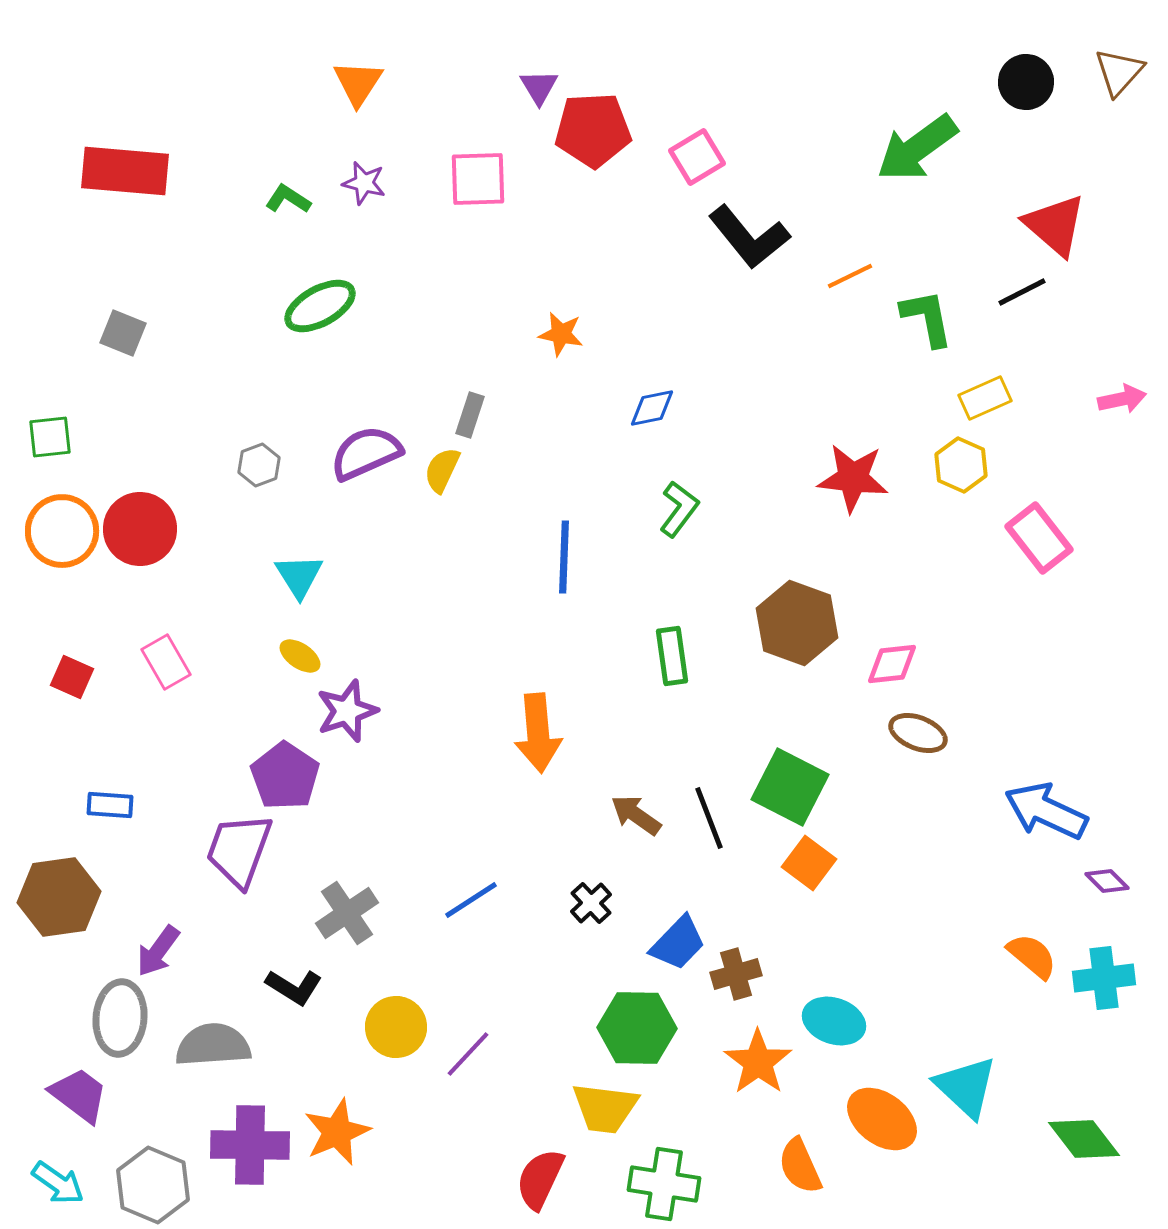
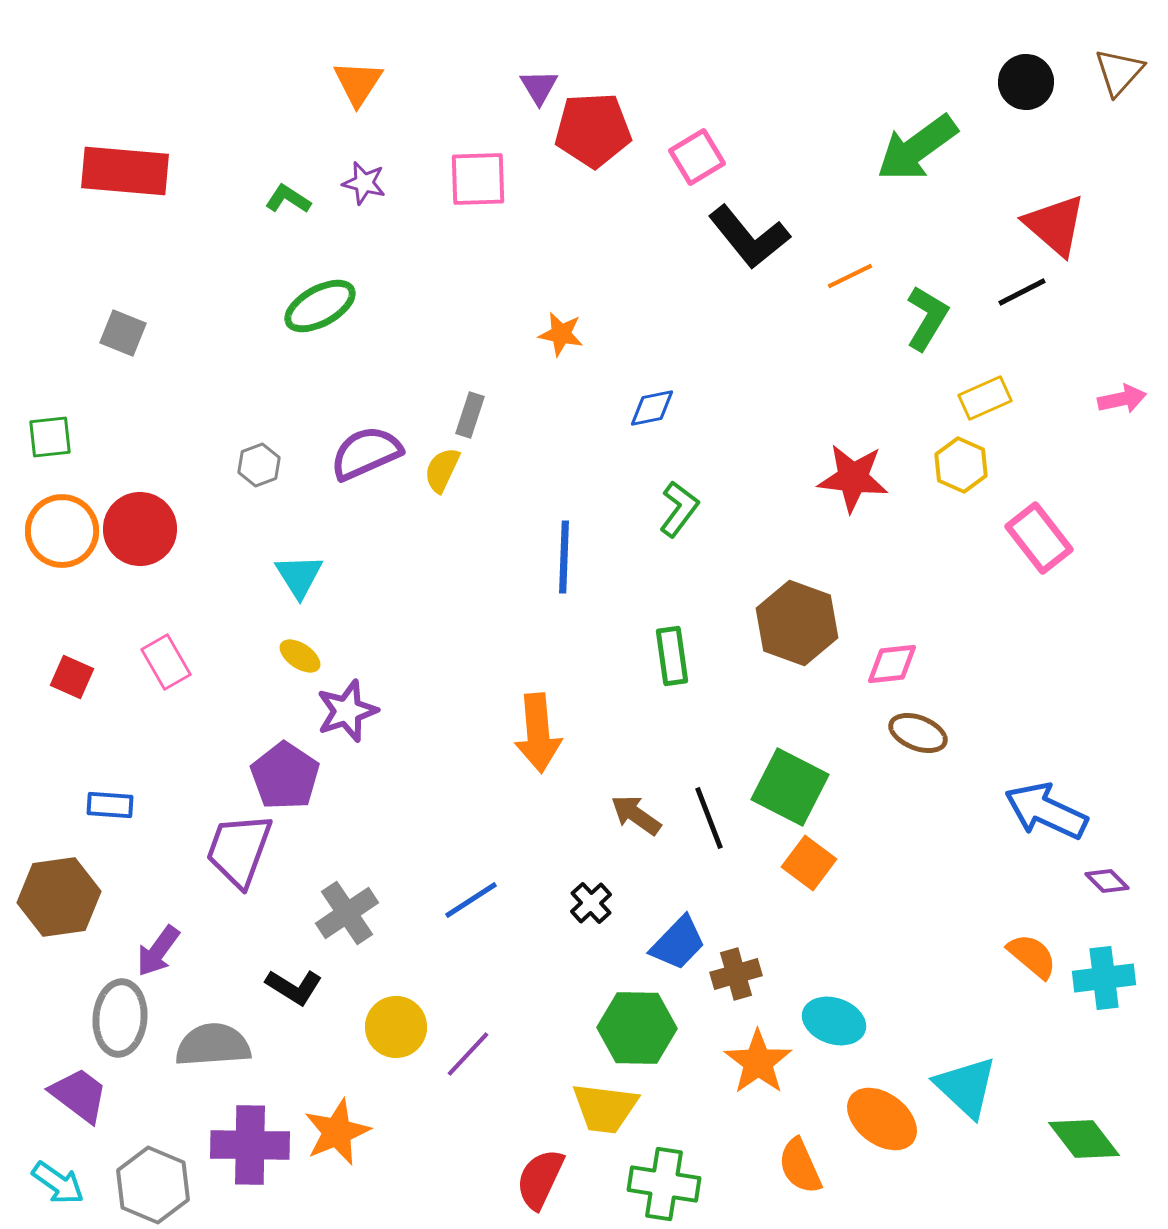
green L-shape at (927, 318): rotated 42 degrees clockwise
